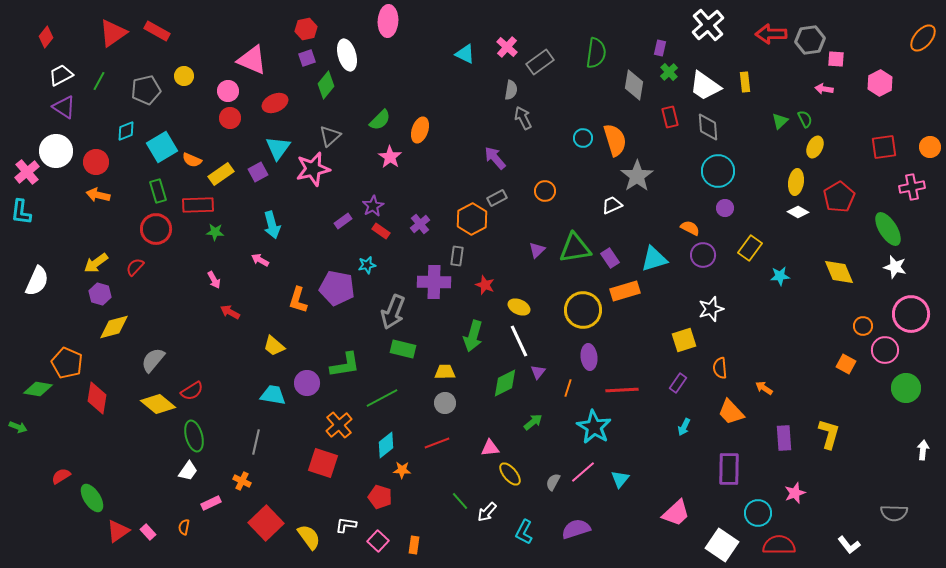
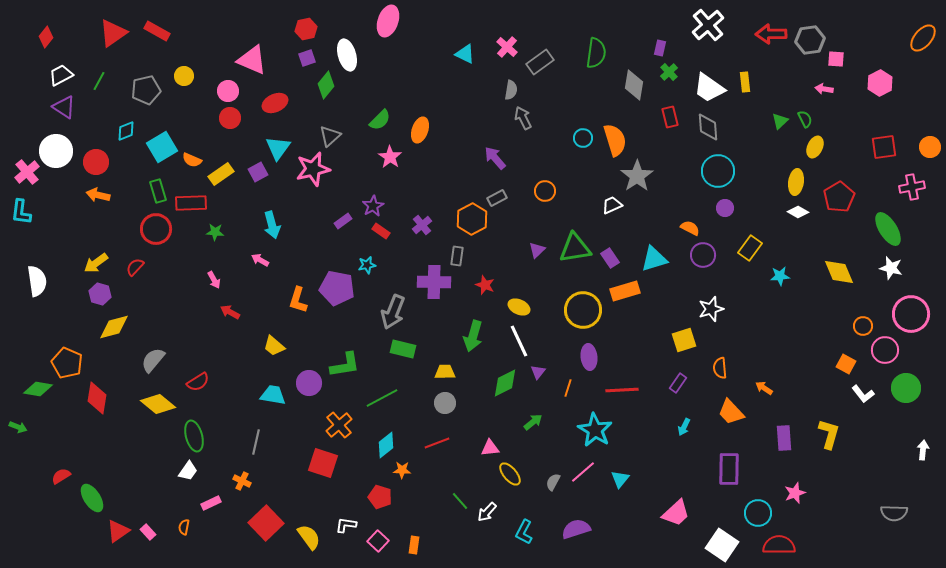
pink ellipse at (388, 21): rotated 16 degrees clockwise
white trapezoid at (705, 86): moved 4 px right, 2 px down
red rectangle at (198, 205): moved 7 px left, 2 px up
purple cross at (420, 224): moved 2 px right, 1 px down
white star at (895, 267): moved 4 px left, 1 px down
white semicircle at (37, 281): rotated 32 degrees counterclockwise
purple circle at (307, 383): moved 2 px right
red semicircle at (192, 391): moved 6 px right, 9 px up
cyan star at (594, 427): moved 1 px right, 3 px down
white L-shape at (849, 545): moved 14 px right, 151 px up
